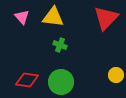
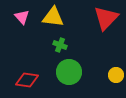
green circle: moved 8 px right, 10 px up
